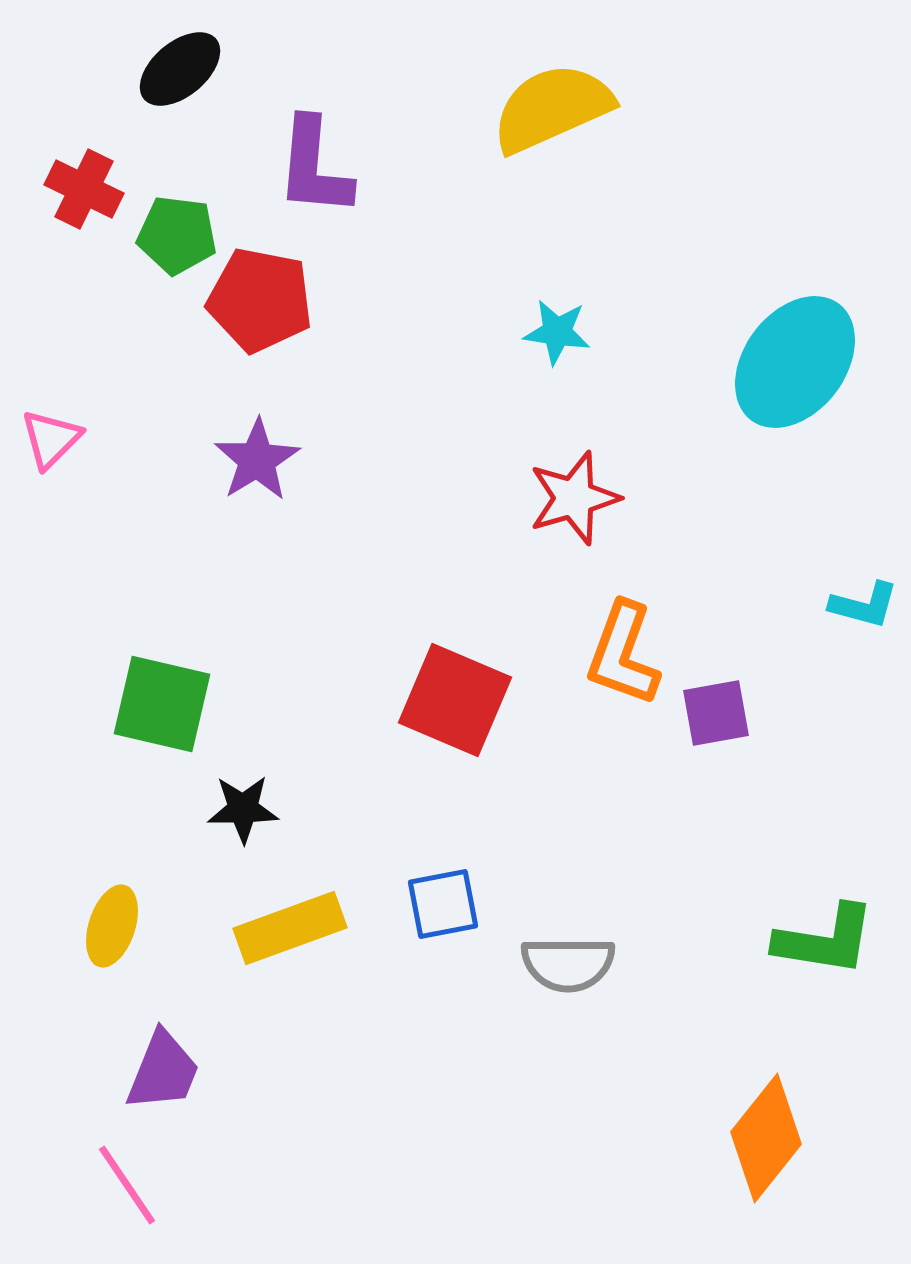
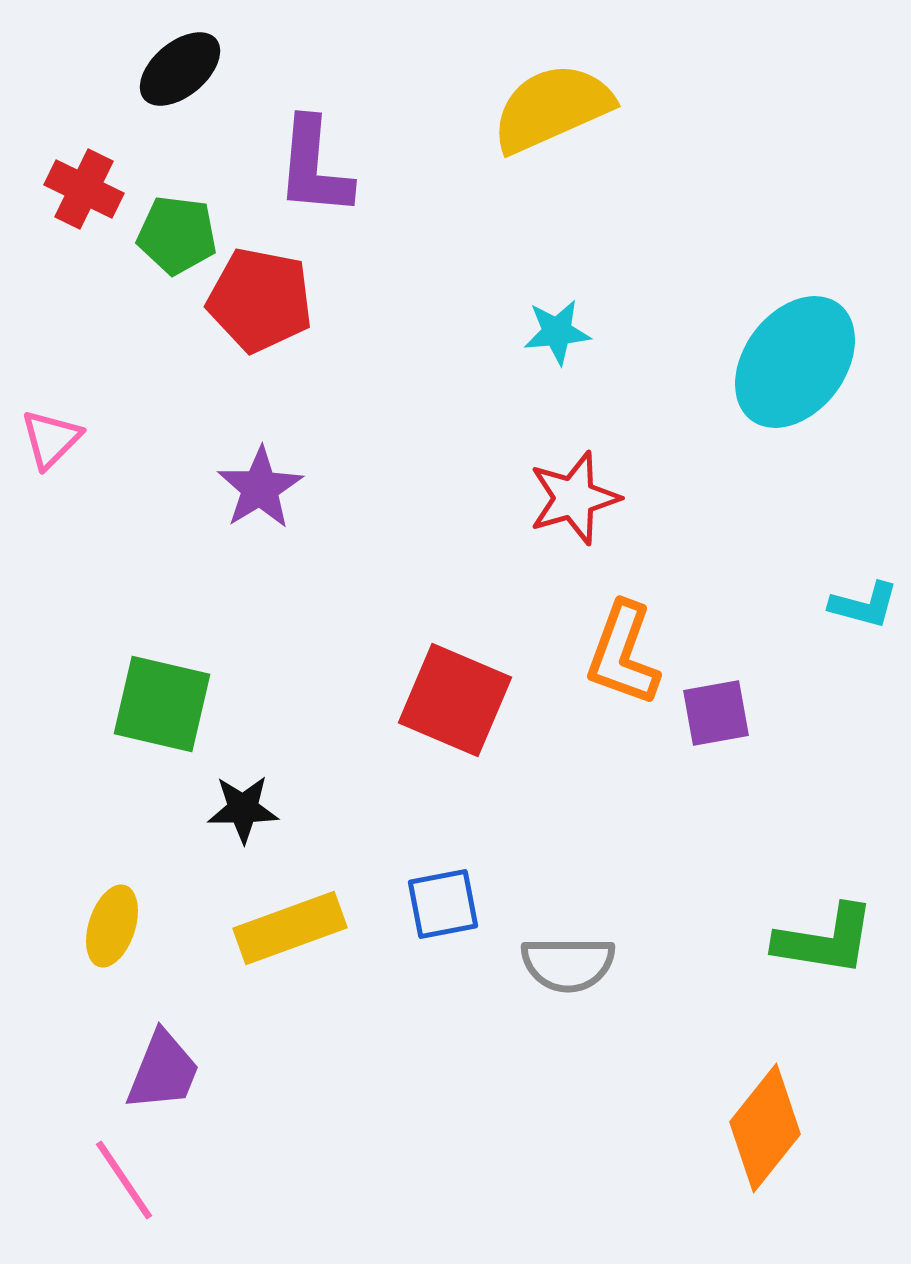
cyan star: rotated 14 degrees counterclockwise
purple star: moved 3 px right, 28 px down
orange diamond: moved 1 px left, 10 px up
pink line: moved 3 px left, 5 px up
